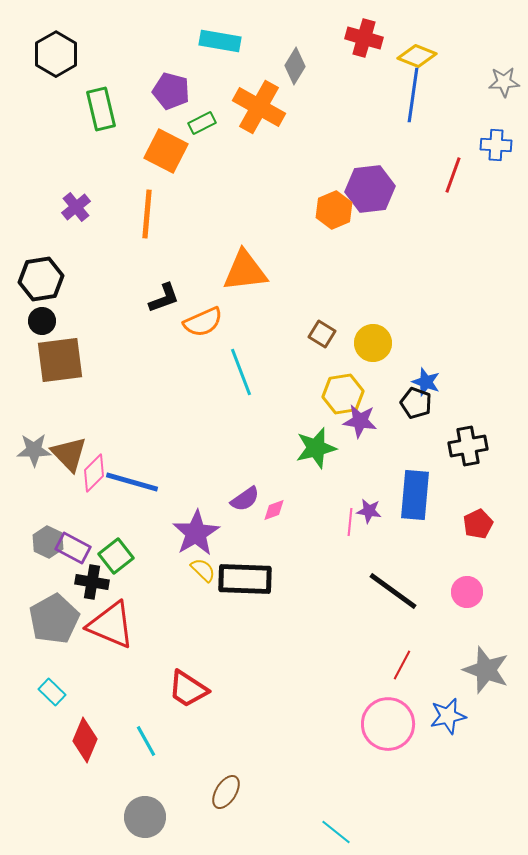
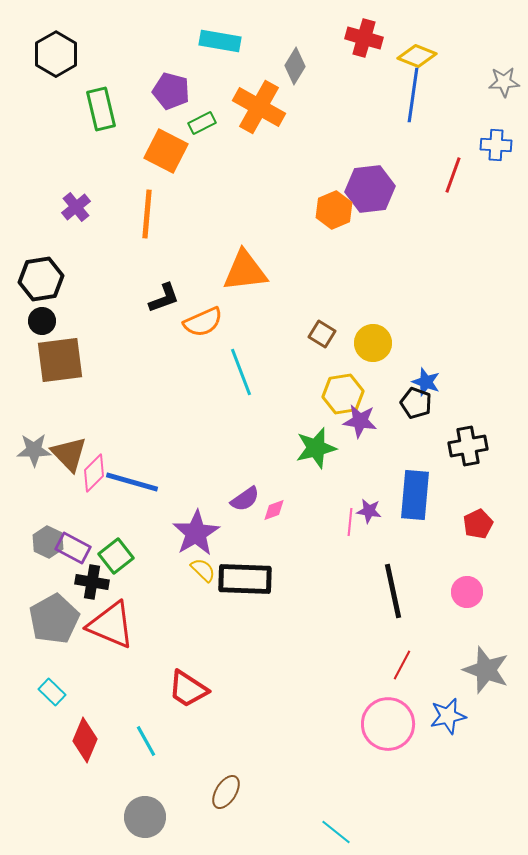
black line at (393, 591): rotated 42 degrees clockwise
